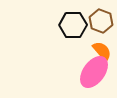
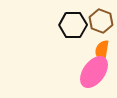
orange semicircle: rotated 130 degrees counterclockwise
